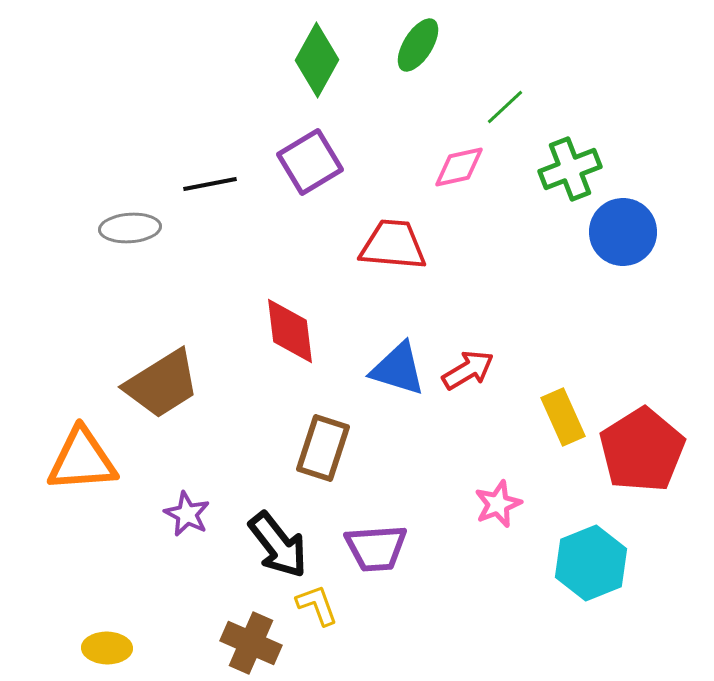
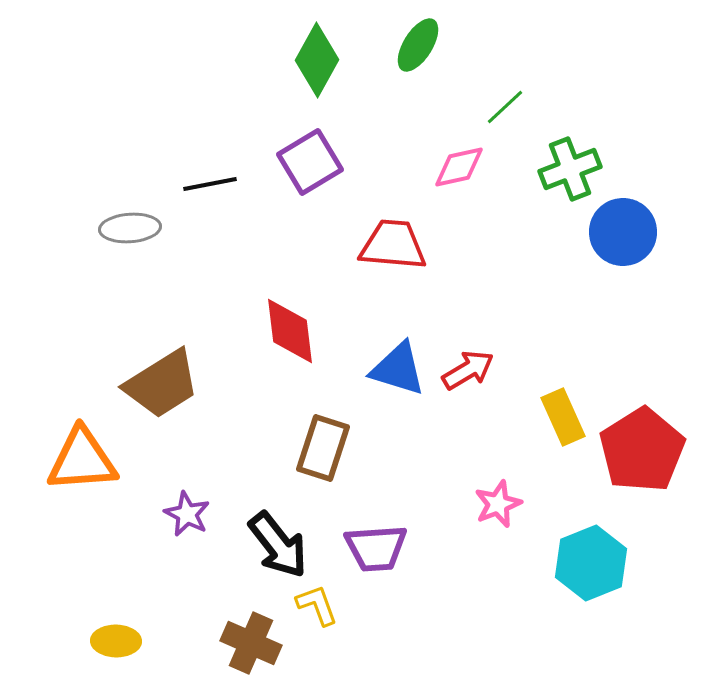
yellow ellipse: moved 9 px right, 7 px up
